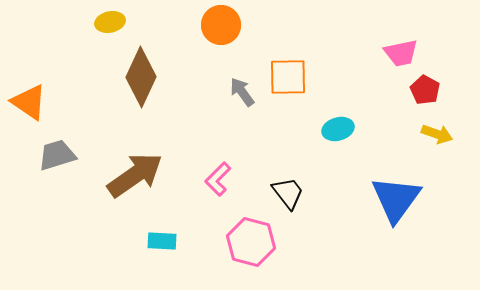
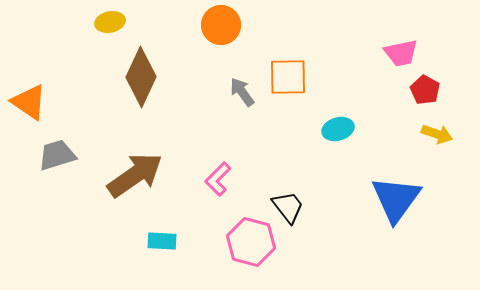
black trapezoid: moved 14 px down
